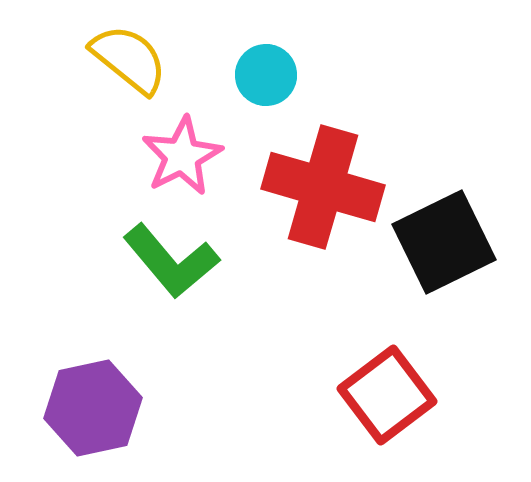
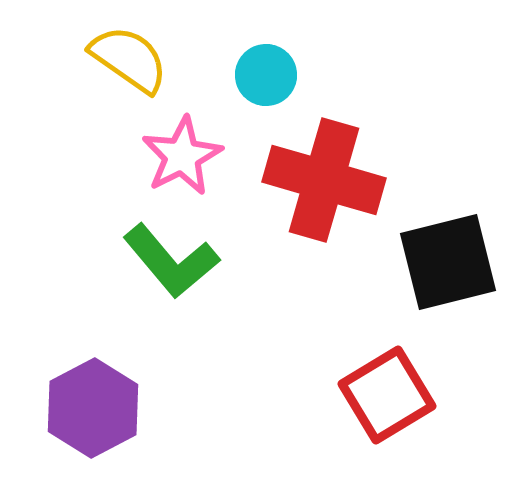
yellow semicircle: rotated 4 degrees counterclockwise
red cross: moved 1 px right, 7 px up
black square: moved 4 px right, 20 px down; rotated 12 degrees clockwise
red square: rotated 6 degrees clockwise
purple hexagon: rotated 16 degrees counterclockwise
